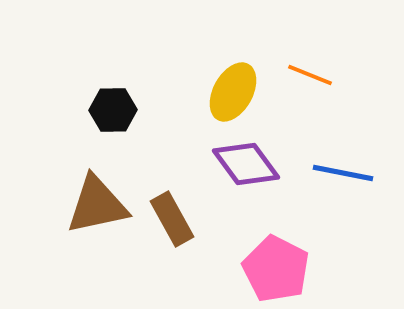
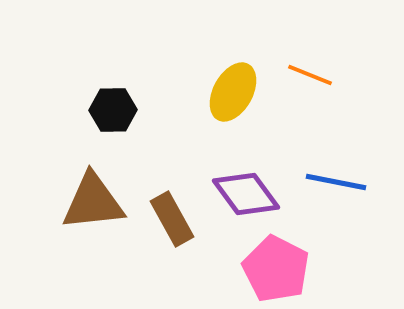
purple diamond: moved 30 px down
blue line: moved 7 px left, 9 px down
brown triangle: moved 4 px left, 3 px up; rotated 6 degrees clockwise
